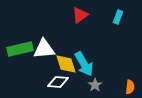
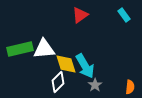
cyan rectangle: moved 6 px right, 2 px up; rotated 56 degrees counterclockwise
cyan arrow: moved 1 px right, 2 px down
white diamond: rotated 50 degrees counterclockwise
